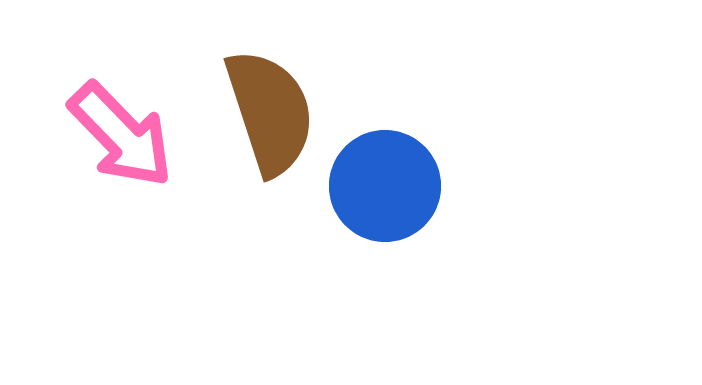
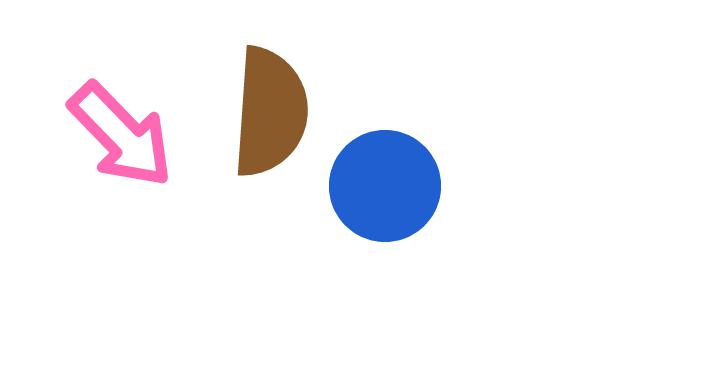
brown semicircle: rotated 22 degrees clockwise
